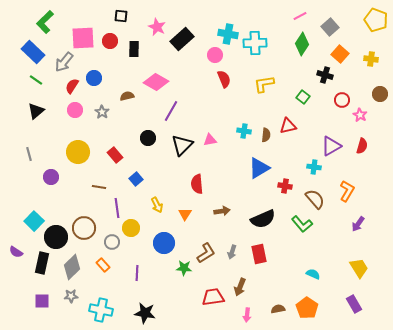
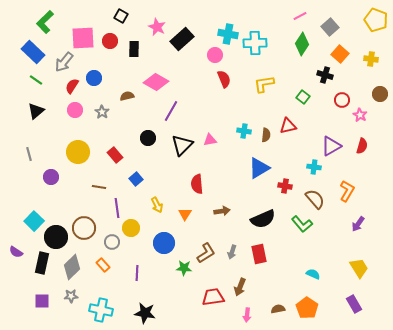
black square at (121, 16): rotated 24 degrees clockwise
